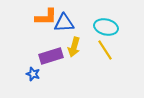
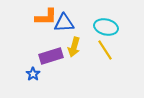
blue star: rotated 16 degrees clockwise
